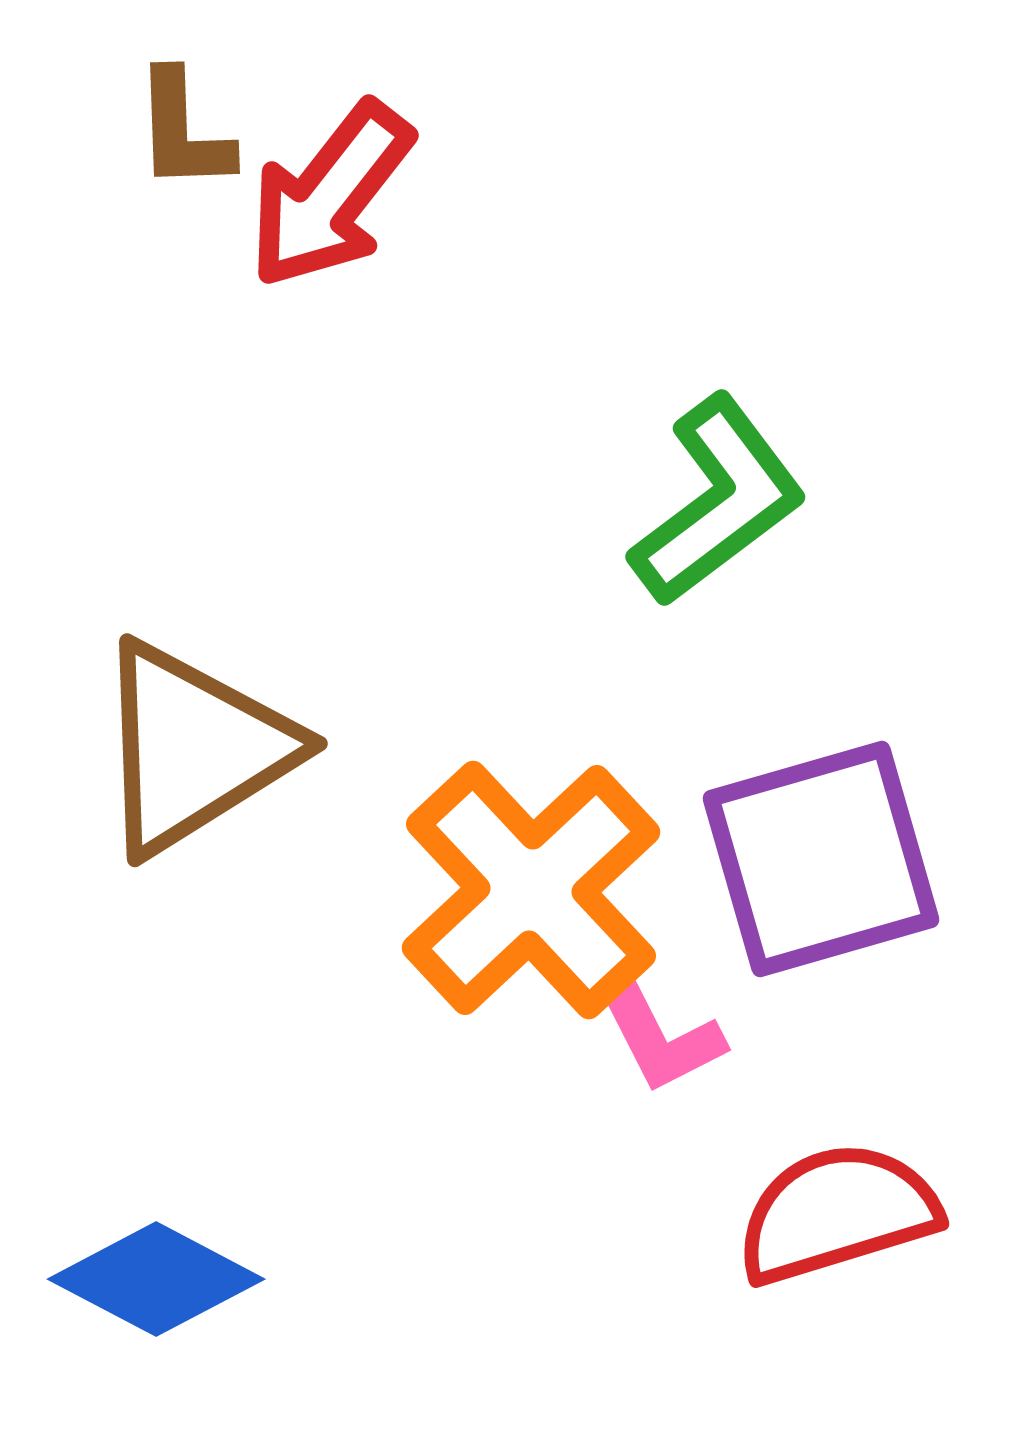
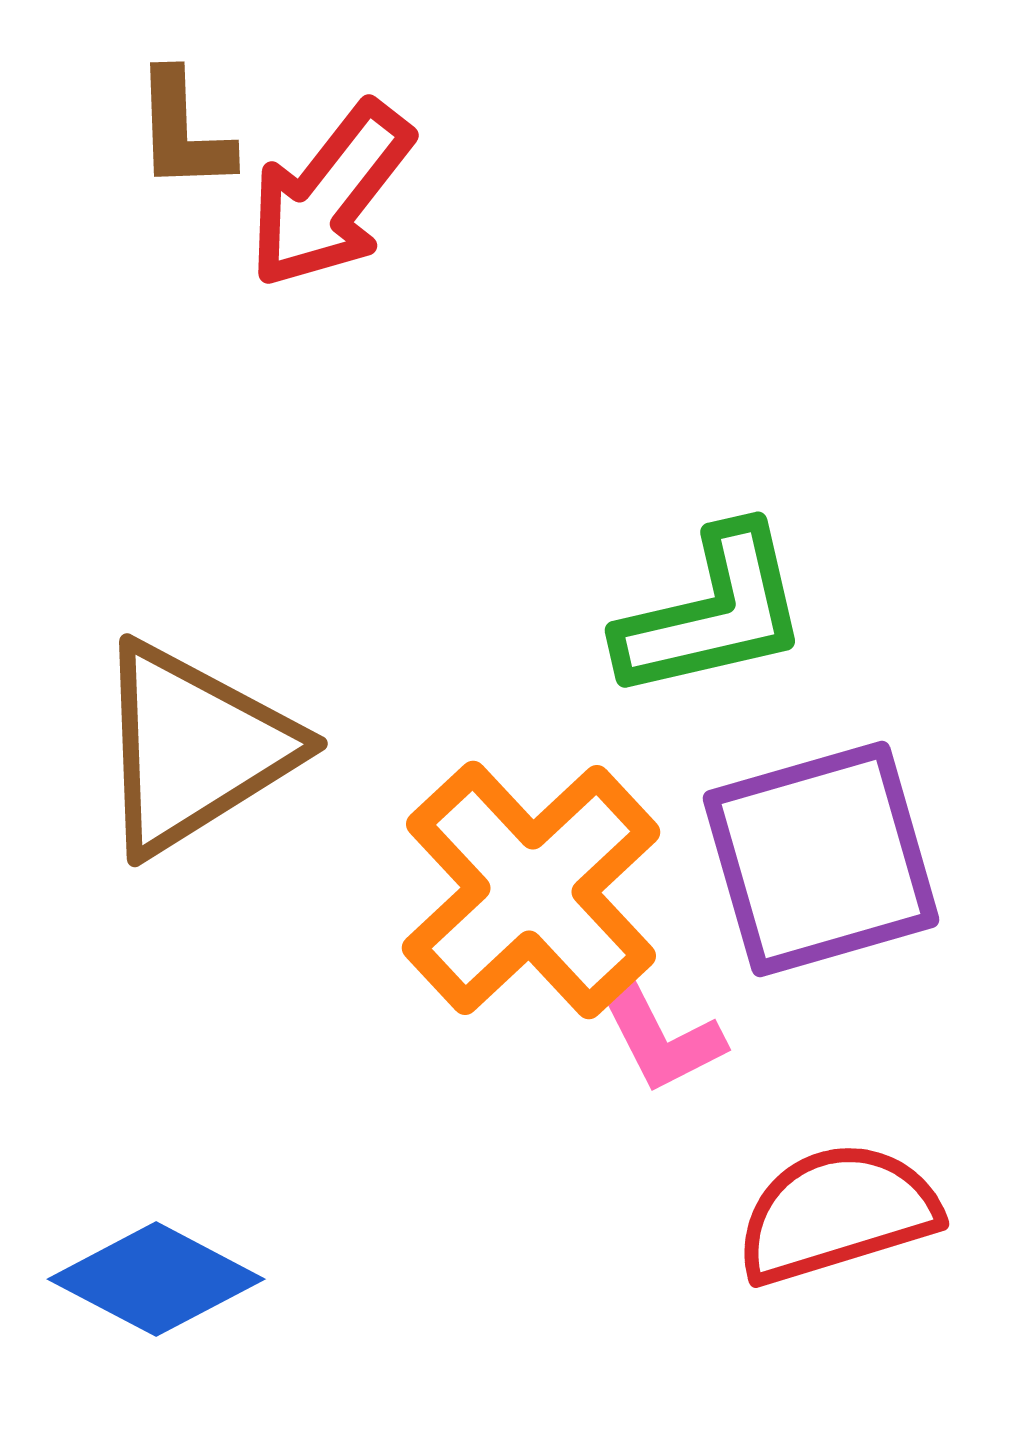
green L-shape: moved 5 px left, 112 px down; rotated 24 degrees clockwise
